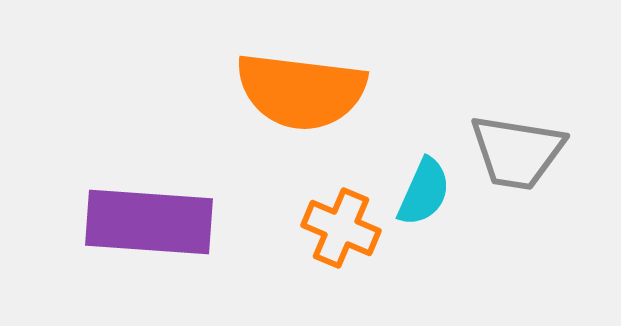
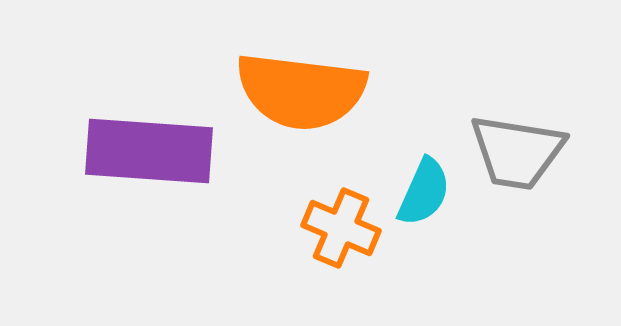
purple rectangle: moved 71 px up
